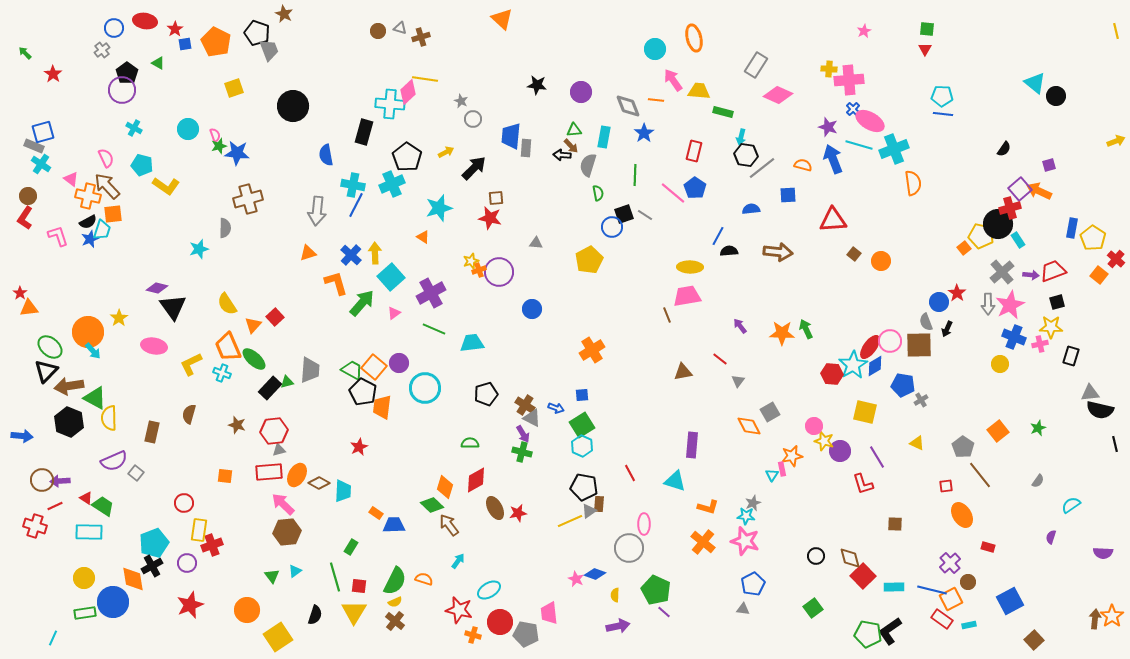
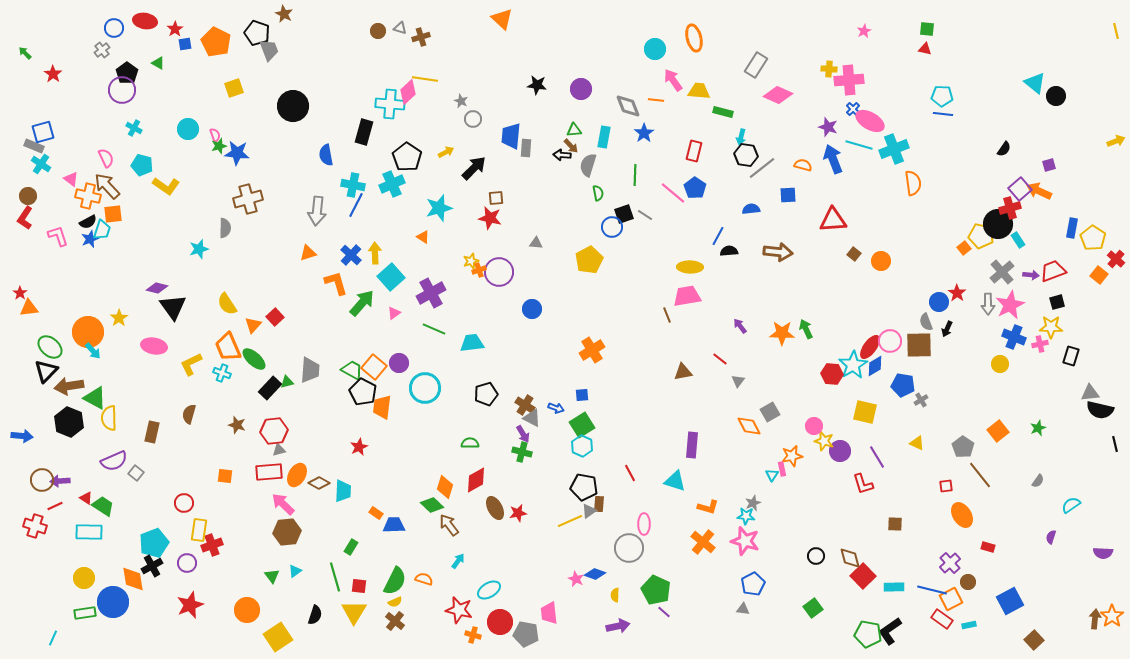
red triangle at (925, 49): rotated 48 degrees counterclockwise
purple circle at (581, 92): moved 3 px up
